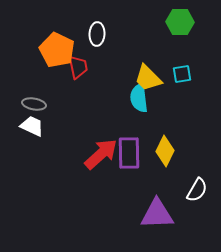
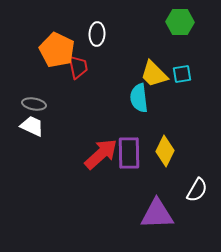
yellow trapezoid: moved 6 px right, 4 px up
